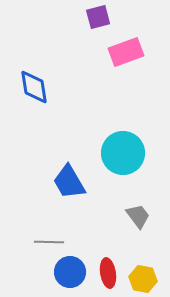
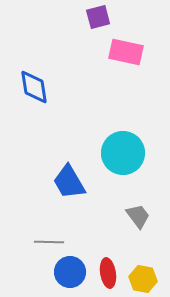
pink rectangle: rotated 32 degrees clockwise
